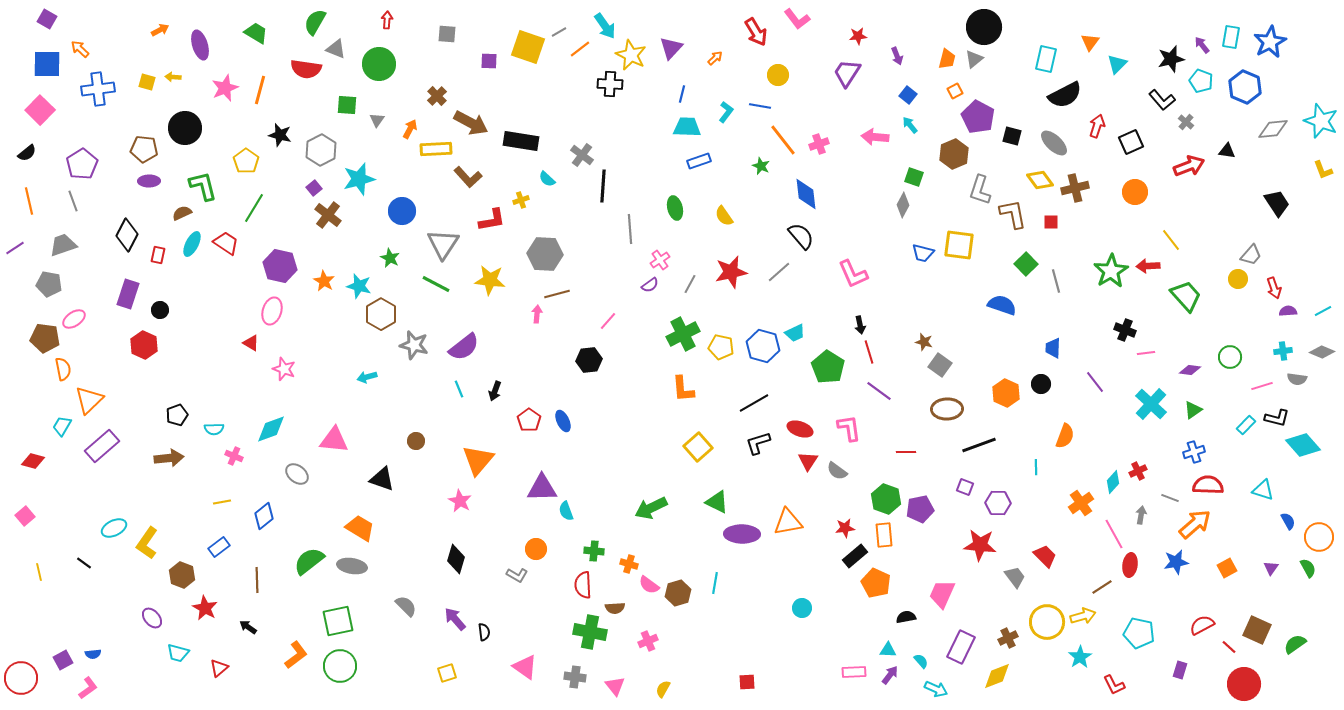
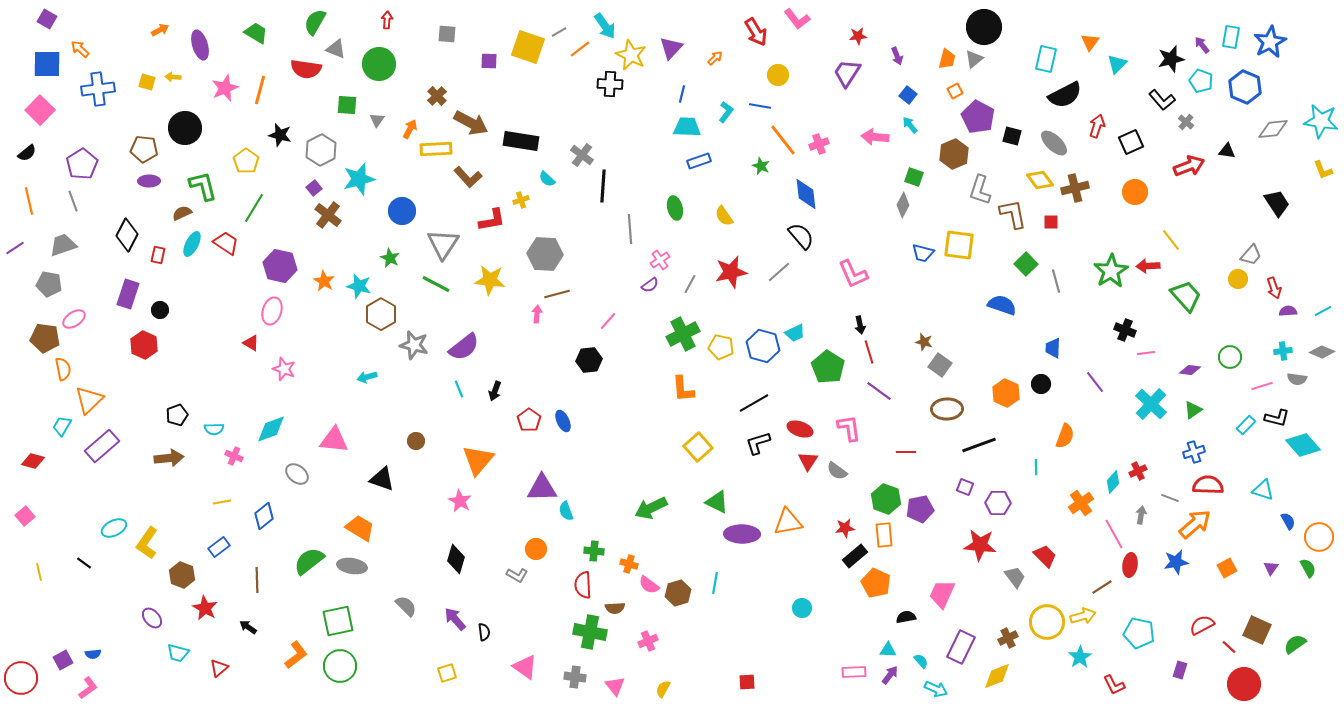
cyan star at (1321, 121): rotated 12 degrees counterclockwise
